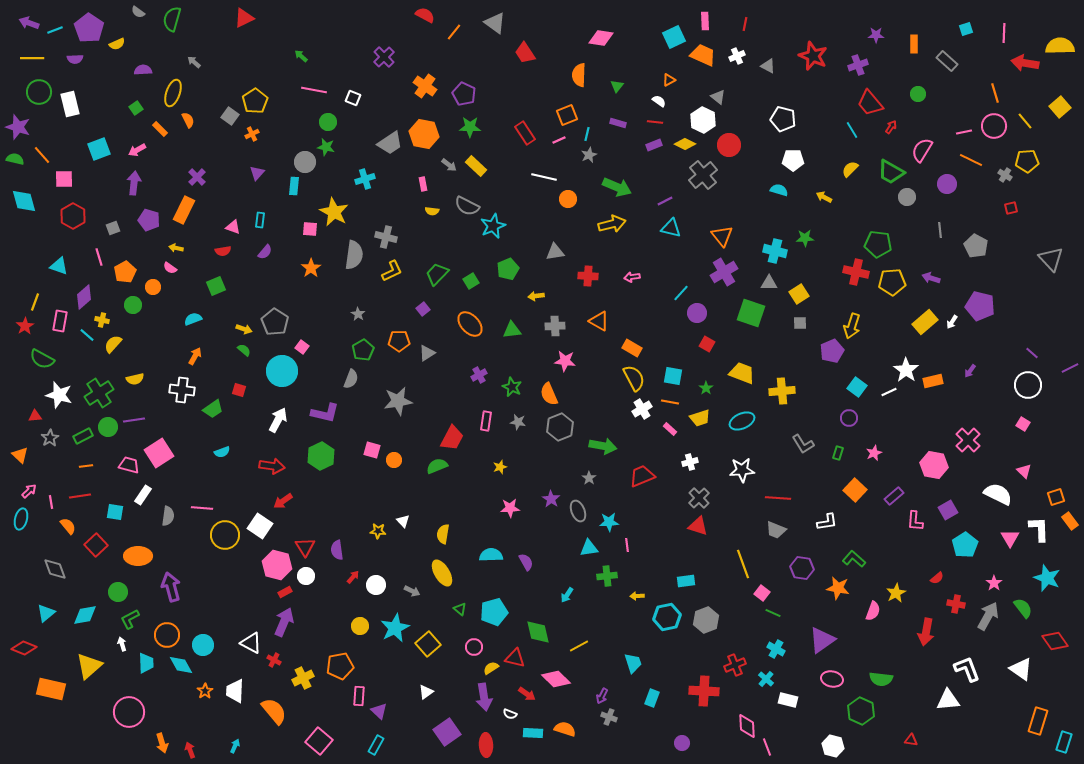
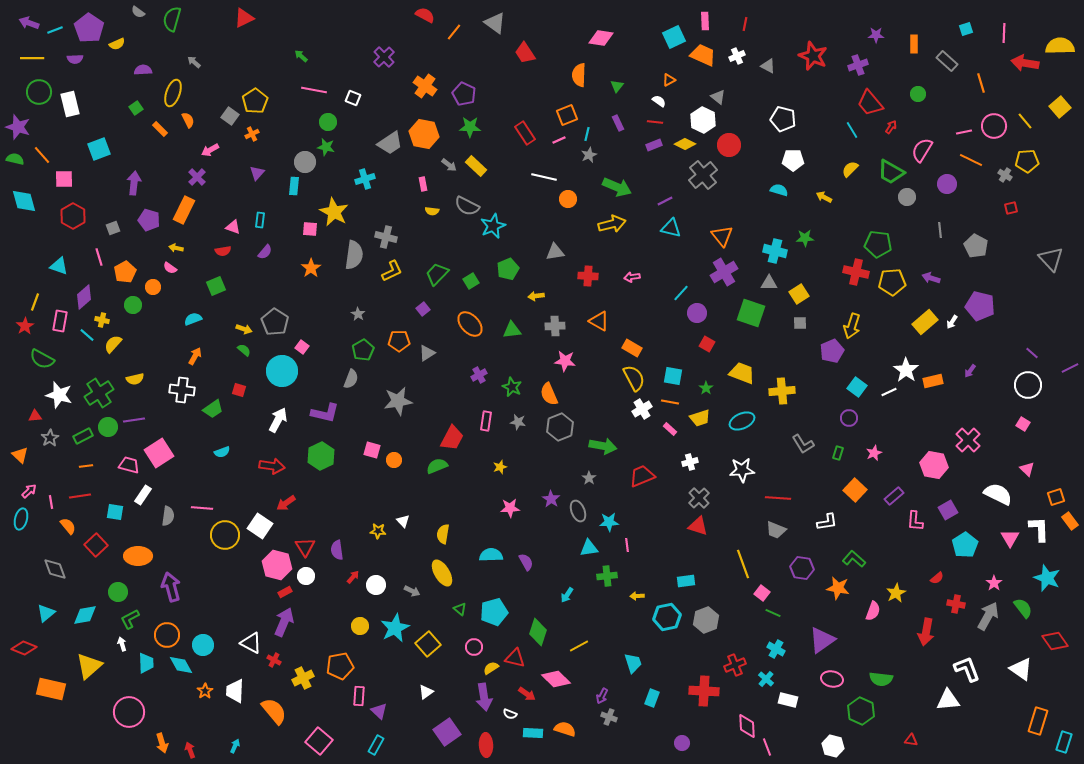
orange line at (995, 93): moved 14 px left, 10 px up
purple rectangle at (618, 123): rotated 49 degrees clockwise
pink arrow at (137, 150): moved 73 px right
pink triangle at (1024, 471): moved 3 px right, 2 px up
red arrow at (283, 501): moved 3 px right, 2 px down
green diamond at (538, 632): rotated 32 degrees clockwise
